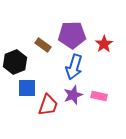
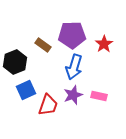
blue square: moved 1 px left, 2 px down; rotated 24 degrees counterclockwise
